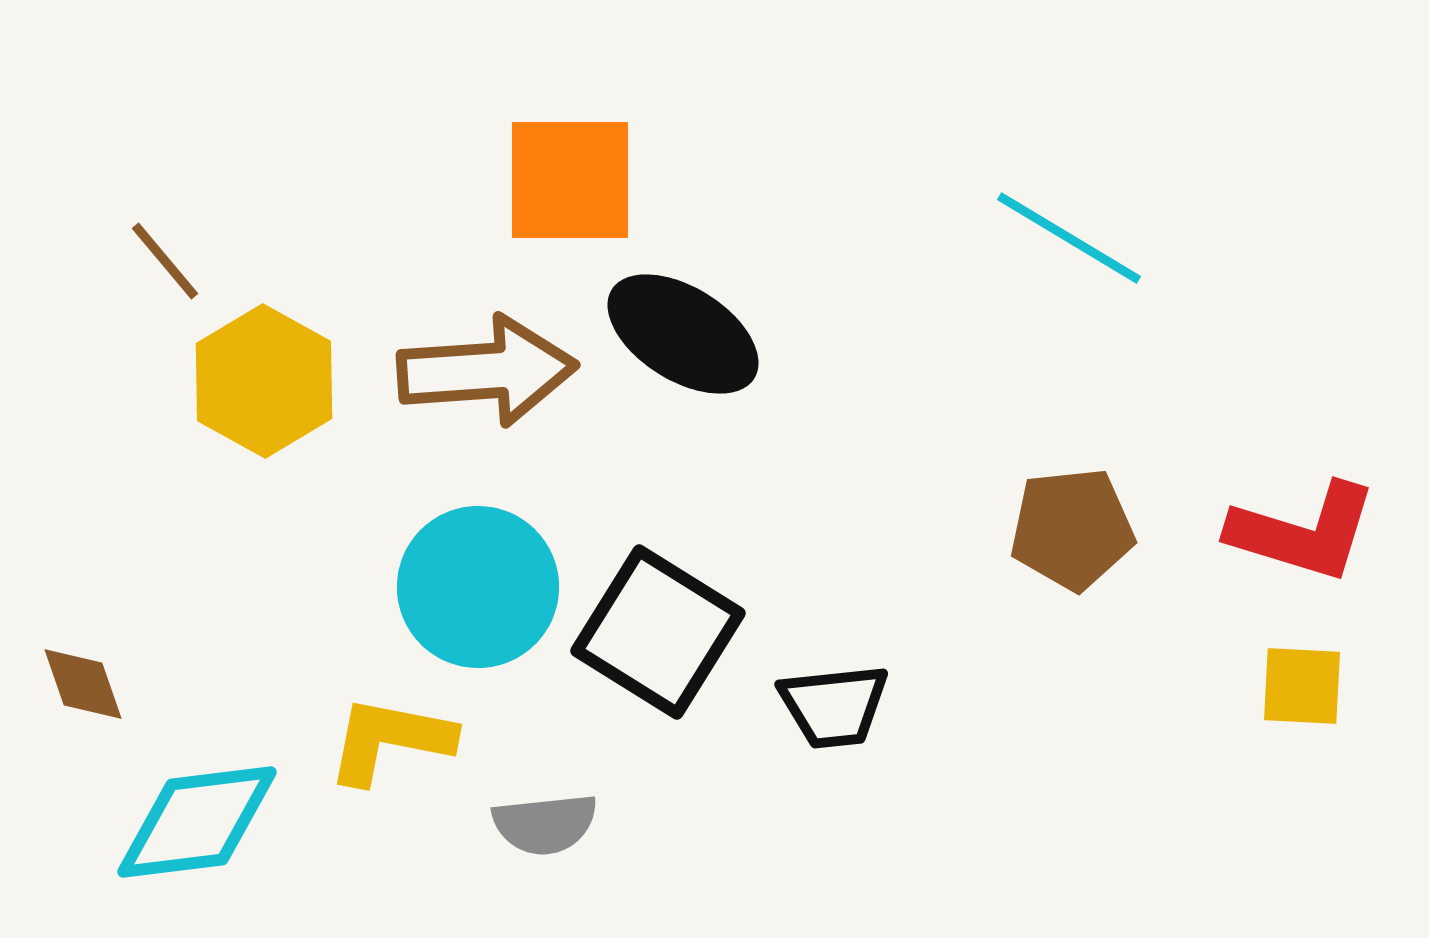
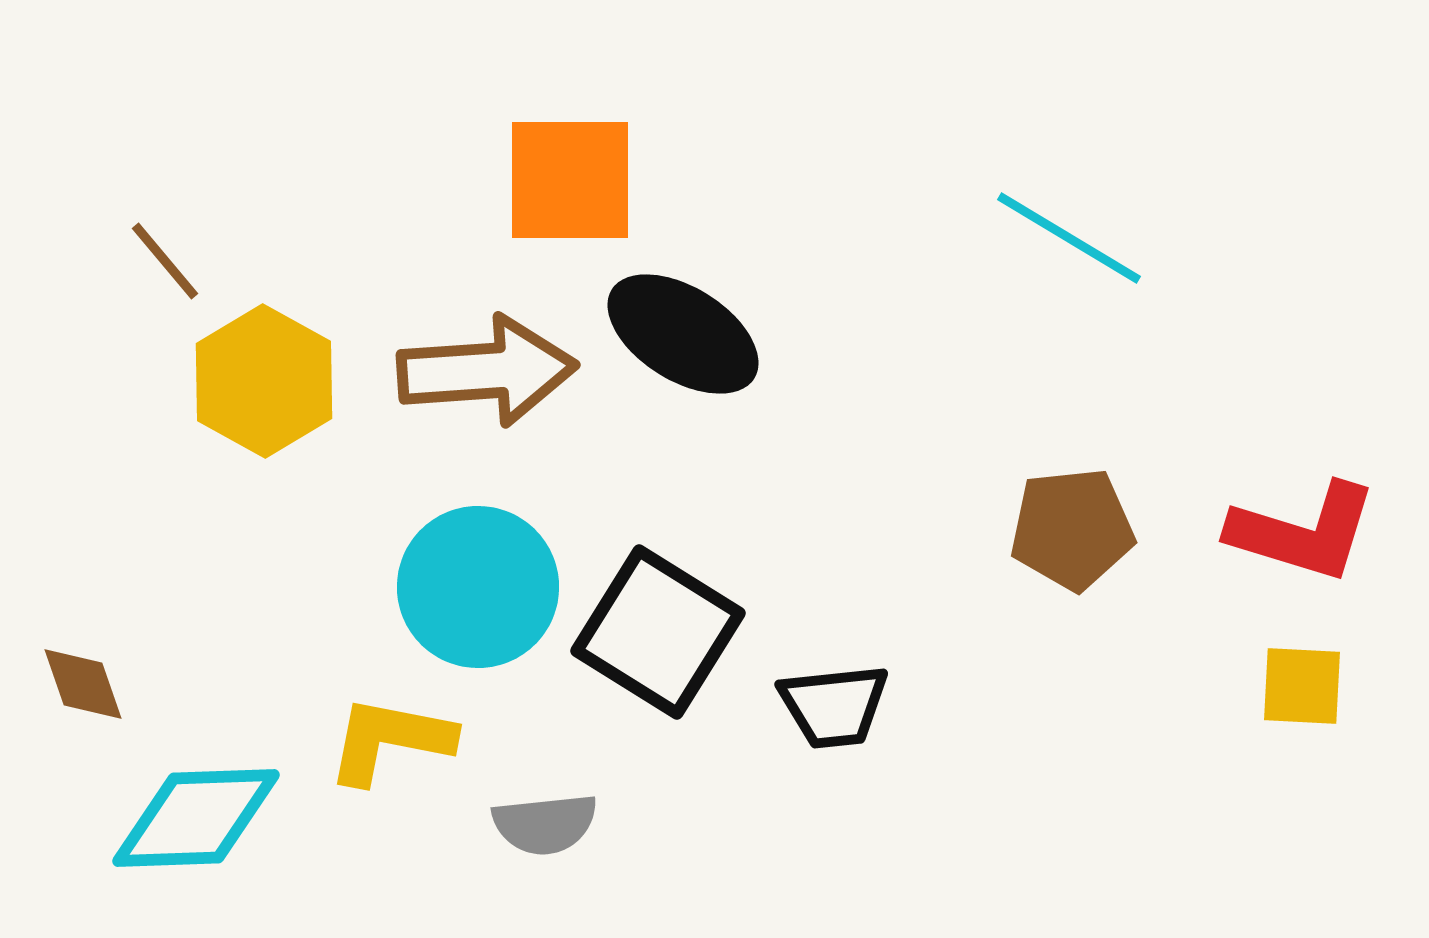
cyan diamond: moved 1 px left, 4 px up; rotated 5 degrees clockwise
